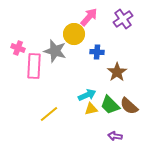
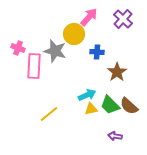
purple cross: rotated 12 degrees counterclockwise
